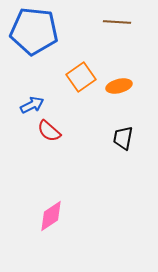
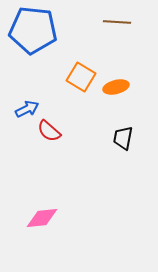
blue pentagon: moved 1 px left, 1 px up
orange square: rotated 24 degrees counterclockwise
orange ellipse: moved 3 px left, 1 px down
blue arrow: moved 5 px left, 4 px down
pink diamond: moved 9 px left, 2 px down; rotated 28 degrees clockwise
